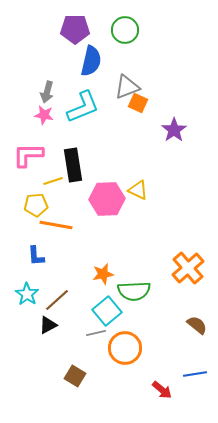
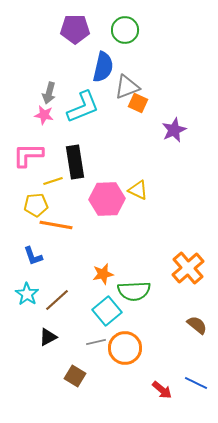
blue semicircle: moved 12 px right, 6 px down
gray arrow: moved 2 px right, 1 px down
purple star: rotated 10 degrees clockwise
black rectangle: moved 2 px right, 3 px up
blue L-shape: moved 3 px left; rotated 15 degrees counterclockwise
black triangle: moved 12 px down
gray line: moved 9 px down
blue line: moved 1 px right, 9 px down; rotated 35 degrees clockwise
